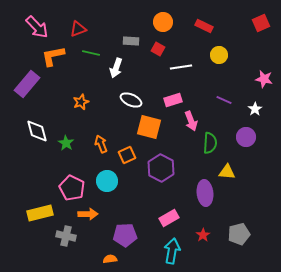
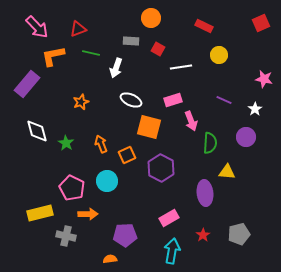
orange circle at (163, 22): moved 12 px left, 4 px up
